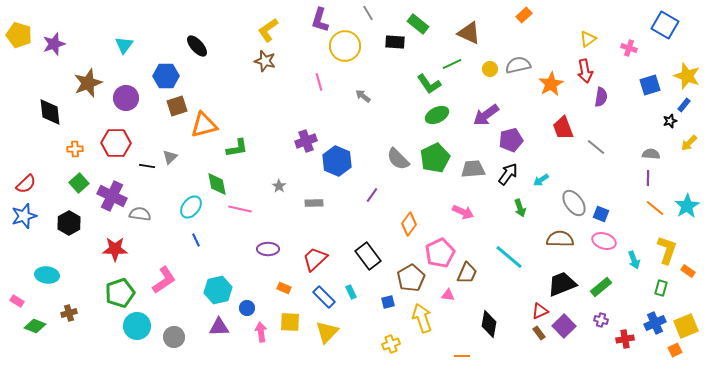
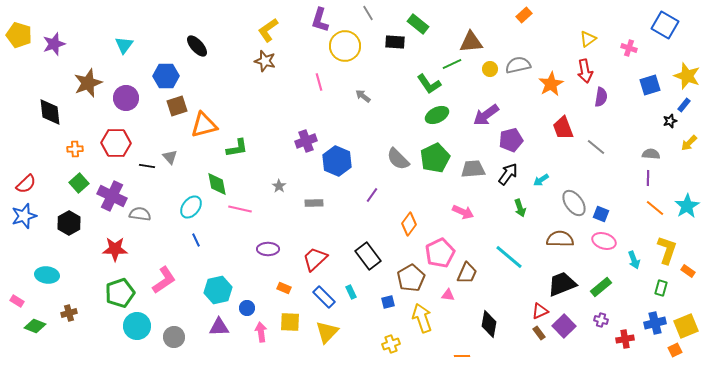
brown triangle at (469, 33): moved 2 px right, 9 px down; rotated 30 degrees counterclockwise
gray triangle at (170, 157): rotated 28 degrees counterclockwise
blue cross at (655, 323): rotated 10 degrees clockwise
